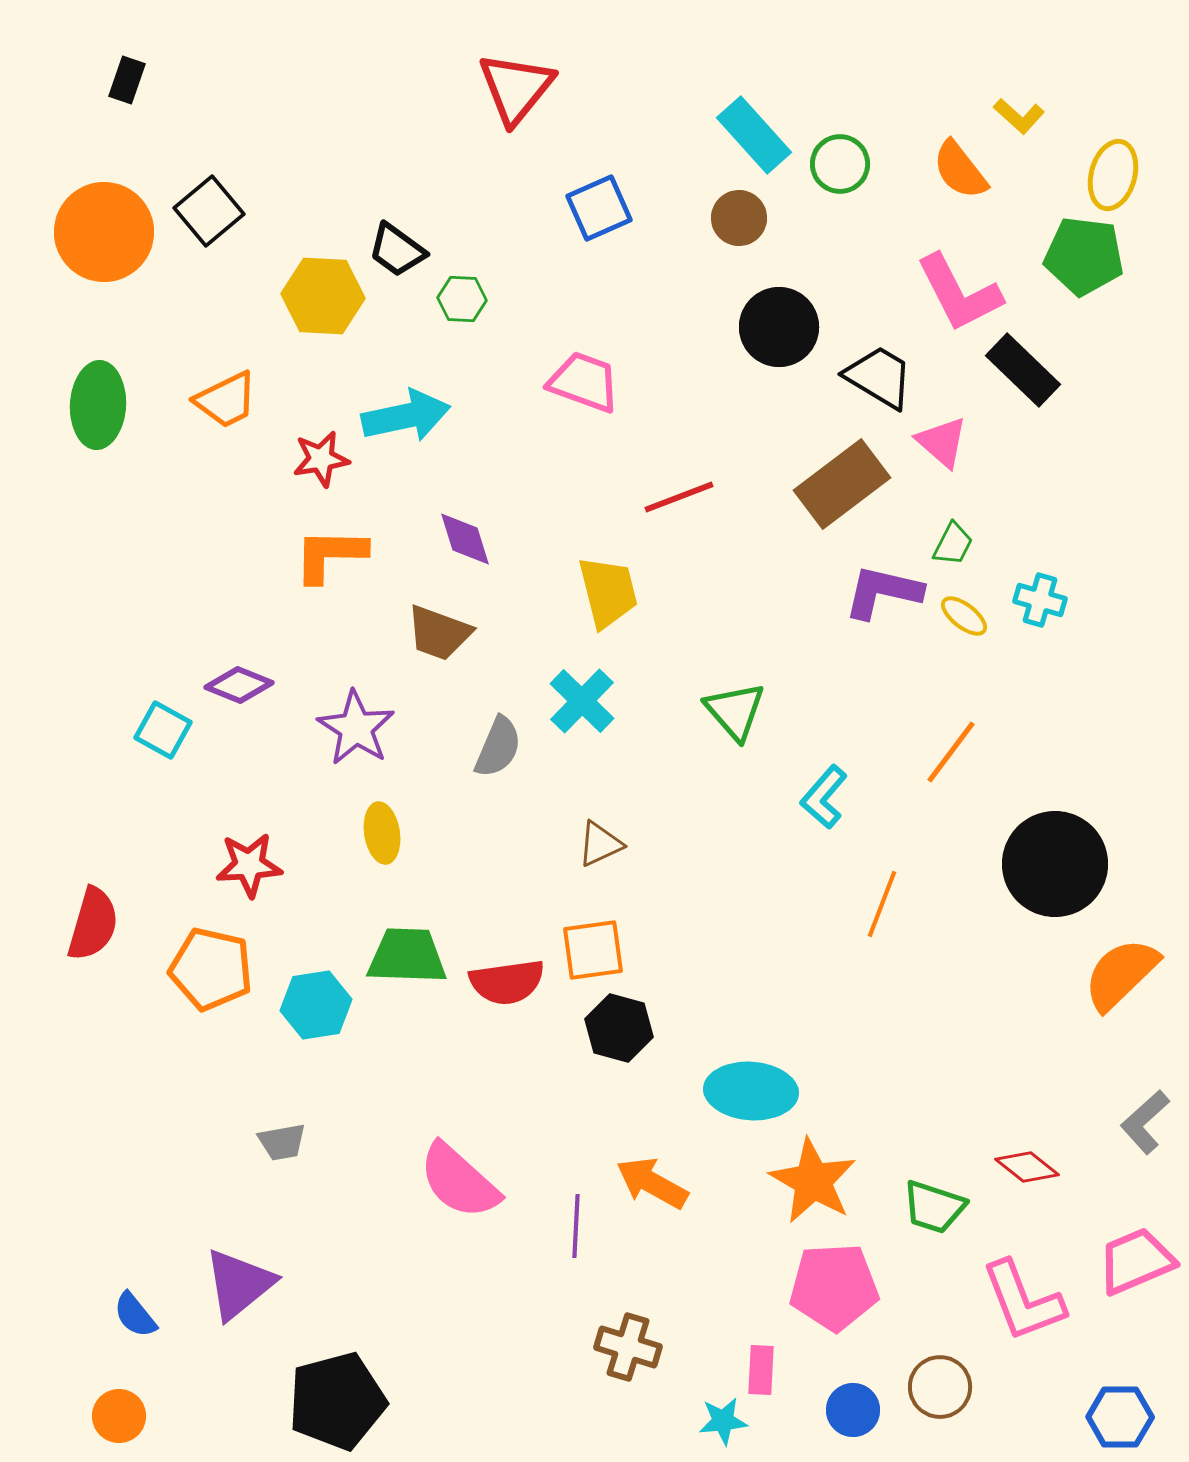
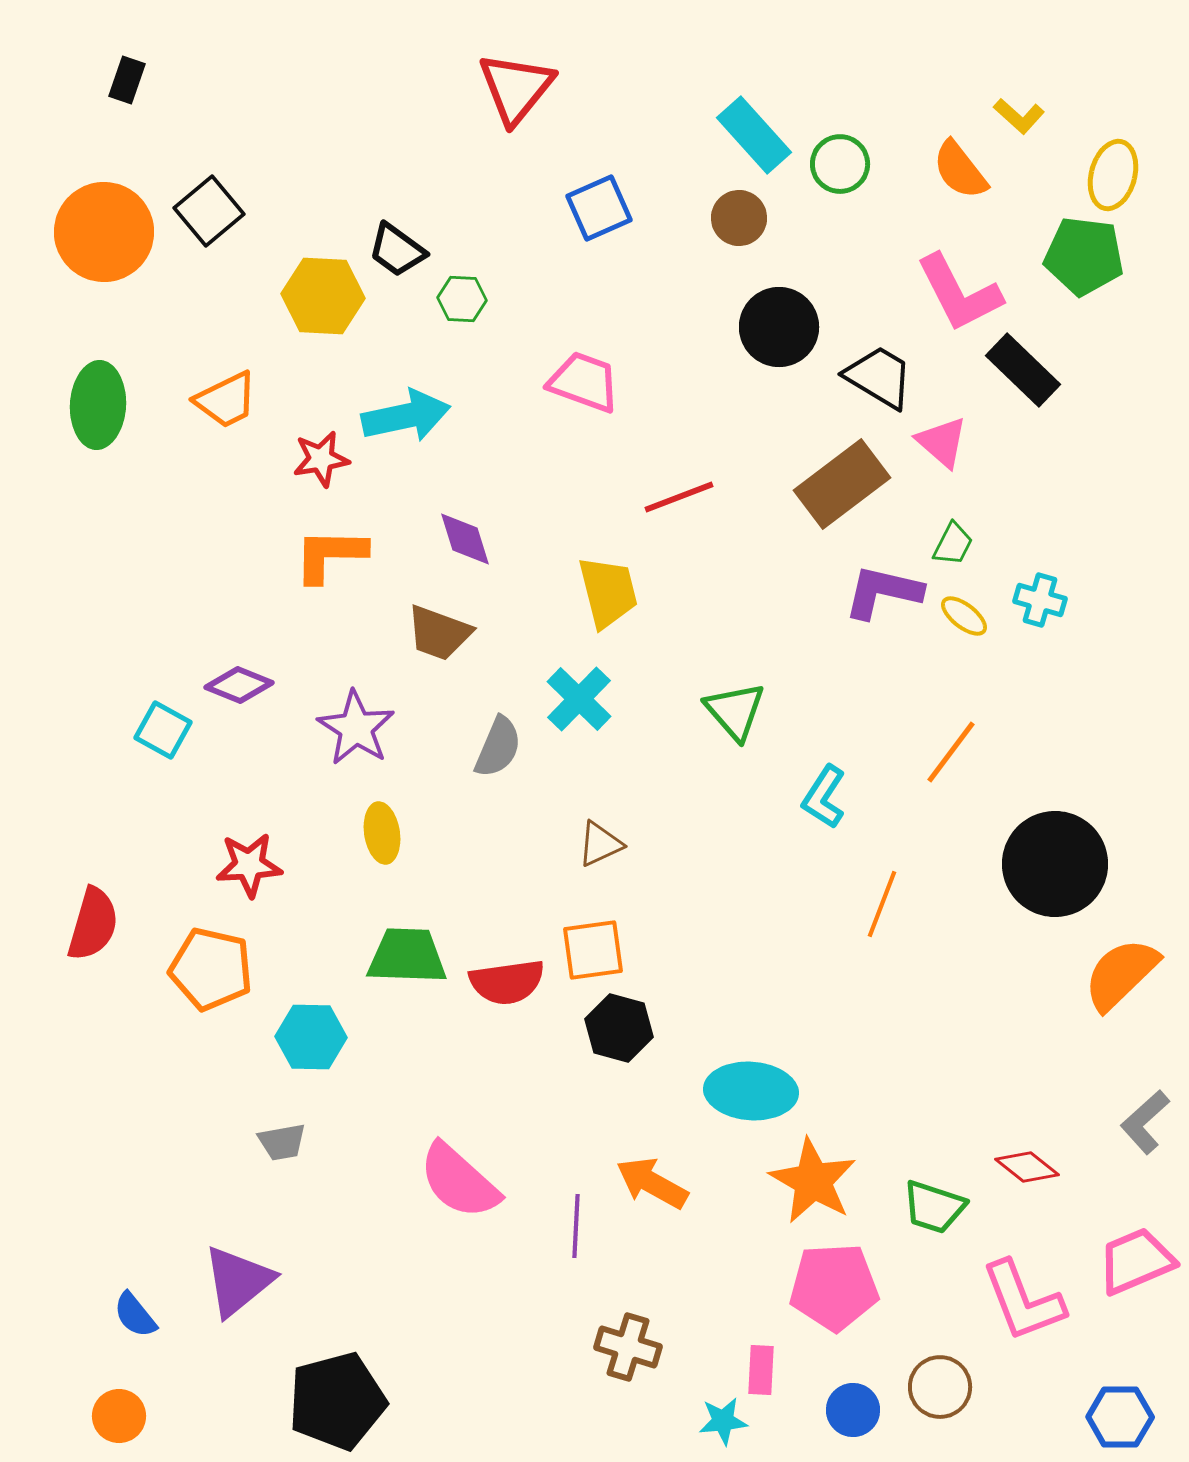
cyan cross at (582, 701): moved 3 px left, 2 px up
cyan L-shape at (824, 797): rotated 8 degrees counterclockwise
cyan hexagon at (316, 1005): moved 5 px left, 32 px down; rotated 10 degrees clockwise
purple triangle at (239, 1284): moved 1 px left, 3 px up
